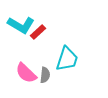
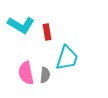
red rectangle: moved 9 px right; rotated 56 degrees counterclockwise
cyan trapezoid: moved 1 px up
pink semicircle: rotated 35 degrees clockwise
